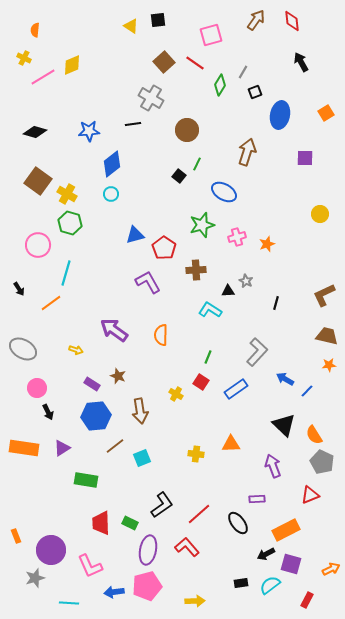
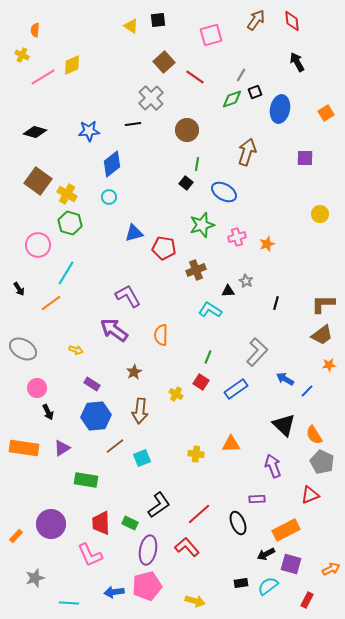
yellow cross at (24, 58): moved 2 px left, 3 px up
black arrow at (301, 62): moved 4 px left
red line at (195, 63): moved 14 px down
gray line at (243, 72): moved 2 px left, 3 px down
green diamond at (220, 85): moved 12 px right, 14 px down; rotated 40 degrees clockwise
gray cross at (151, 98): rotated 15 degrees clockwise
blue ellipse at (280, 115): moved 6 px up
green line at (197, 164): rotated 16 degrees counterclockwise
black square at (179, 176): moved 7 px right, 7 px down
cyan circle at (111, 194): moved 2 px left, 3 px down
blue triangle at (135, 235): moved 1 px left, 2 px up
red pentagon at (164, 248): rotated 25 degrees counterclockwise
brown cross at (196, 270): rotated 18 degrees counterclockwise
cyan line at (66, 273): rotated 15 degrees clockwise
purple L-shape at (148, 282): moved 20 px left, 14 px down
brown L-shape at (324, 295): moved 1 px left, 9 px down; rotated 25 degrees clockwise
brown trapezoid at (327, 336): moved 5 px left, 1 px up; rotated 130 degrees clockwise
brown star at (118, 376): moved 16 px right, 4 px up; rotated 21 degrees clockwise
brown arrow at (140, 411): rotated 15 degrees clockwise
black L-shape at (162, 505): moved 3 px left
black ellipse at (238, 523): rotated 15 degrees clockwise
orange rectangle at (16, 536): rotated 64 degrees clockwise
purple circle at (51, 550): moved 26 px up
pink L-shape at (90, 566): moved 11 px up
cyan semicircle at (270, 585): moved 2 px left, 1 px down
yellow arrow at (195, 601): rotated 18 degrees clockwise
